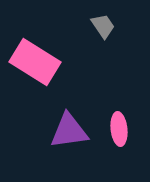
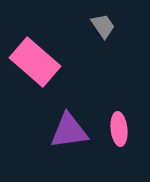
pink rectangle: rotated 9 degrees clockwise
